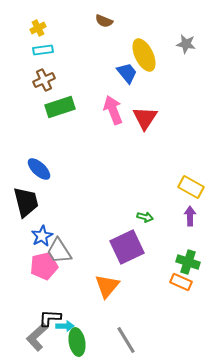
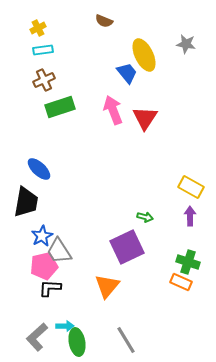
black trapezoid: rotated 24 degrees clockwise
black L-shape: moved 30 px up
